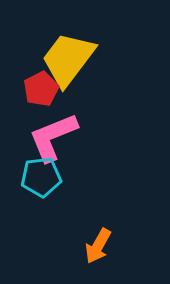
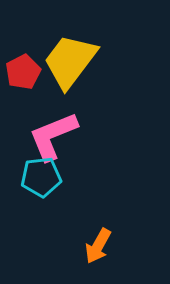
yellow trapezoid: moved 2 px right, 2 px down
red pentagon: moved 18 px left, 17 px up
pink L-shape: moved 1 px up
